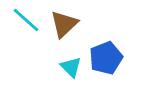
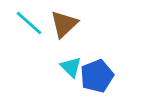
cyan line: moved 3 px right, 3 px down
blue pentagon: moved 9 px left, 18 px down
